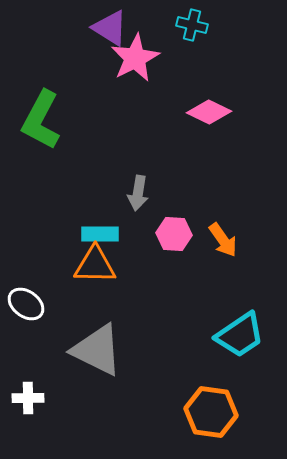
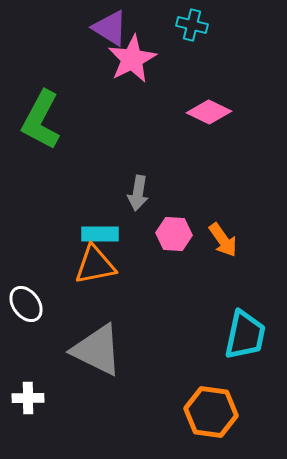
pink star: moved 3 px left, 1 px down
orange triangle: rotated 12 degrees counterclockwise
white ellipse: rotated 18 degrees clockwise
cyan trapezoid: moved 5 px right; rotated 44 degrees counterclockwise
